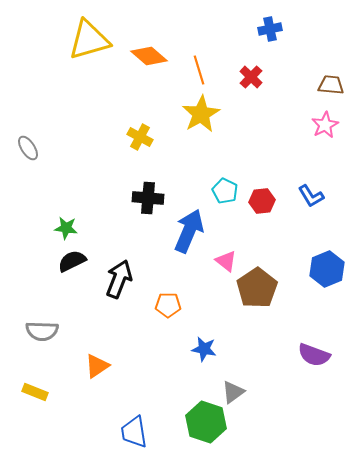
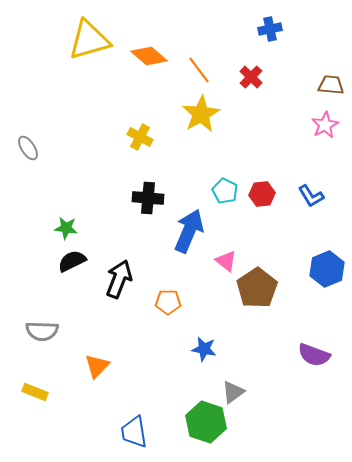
orange line: rotated 20 degrees counterclockwise
red hexagon: moved 7 px up
orange pentagon: moved 3 px up
orange triangle: rotated 12 degrees counterclockwise
